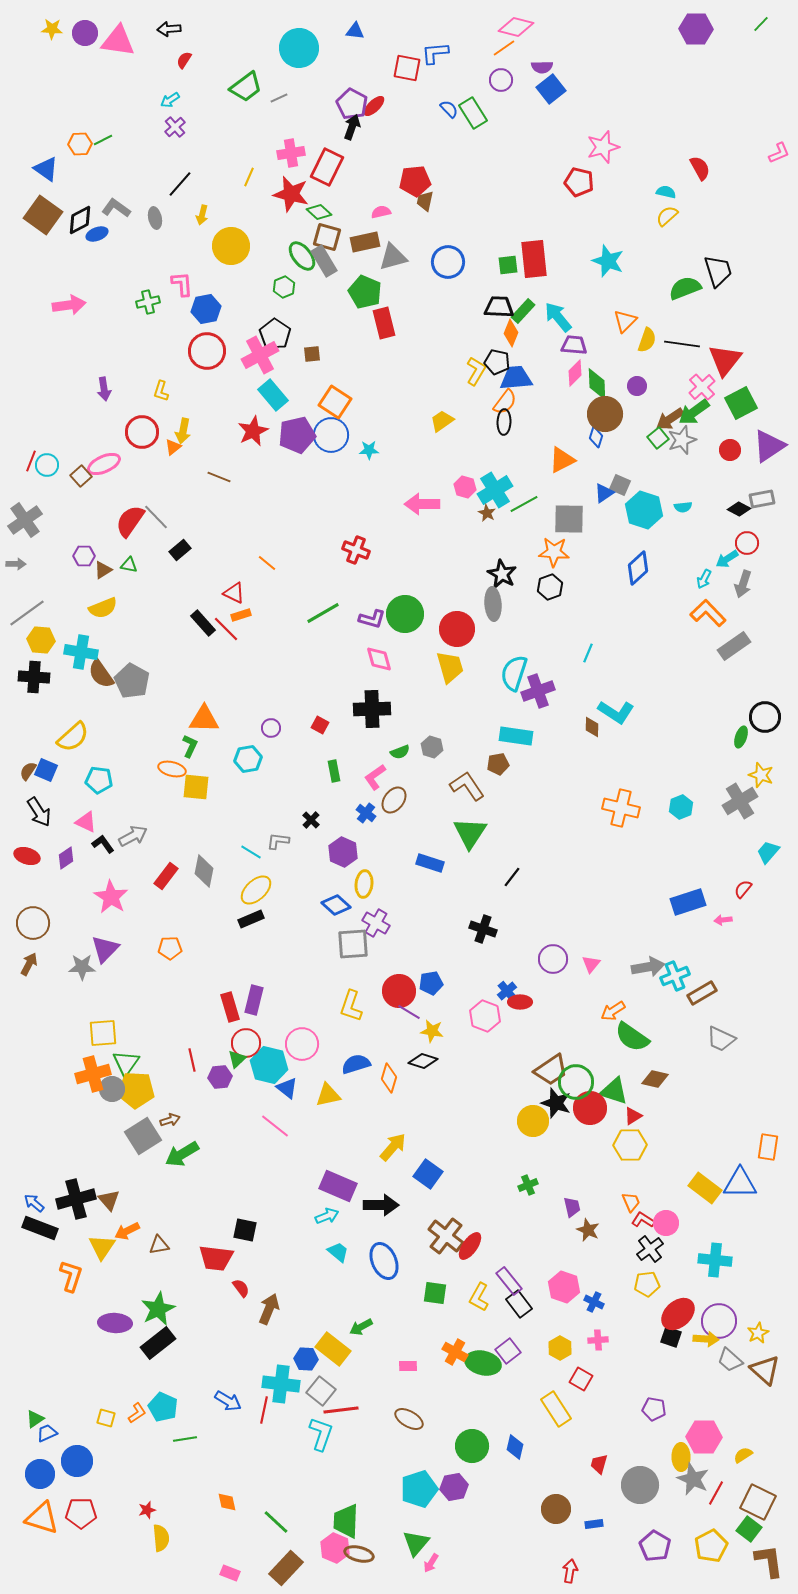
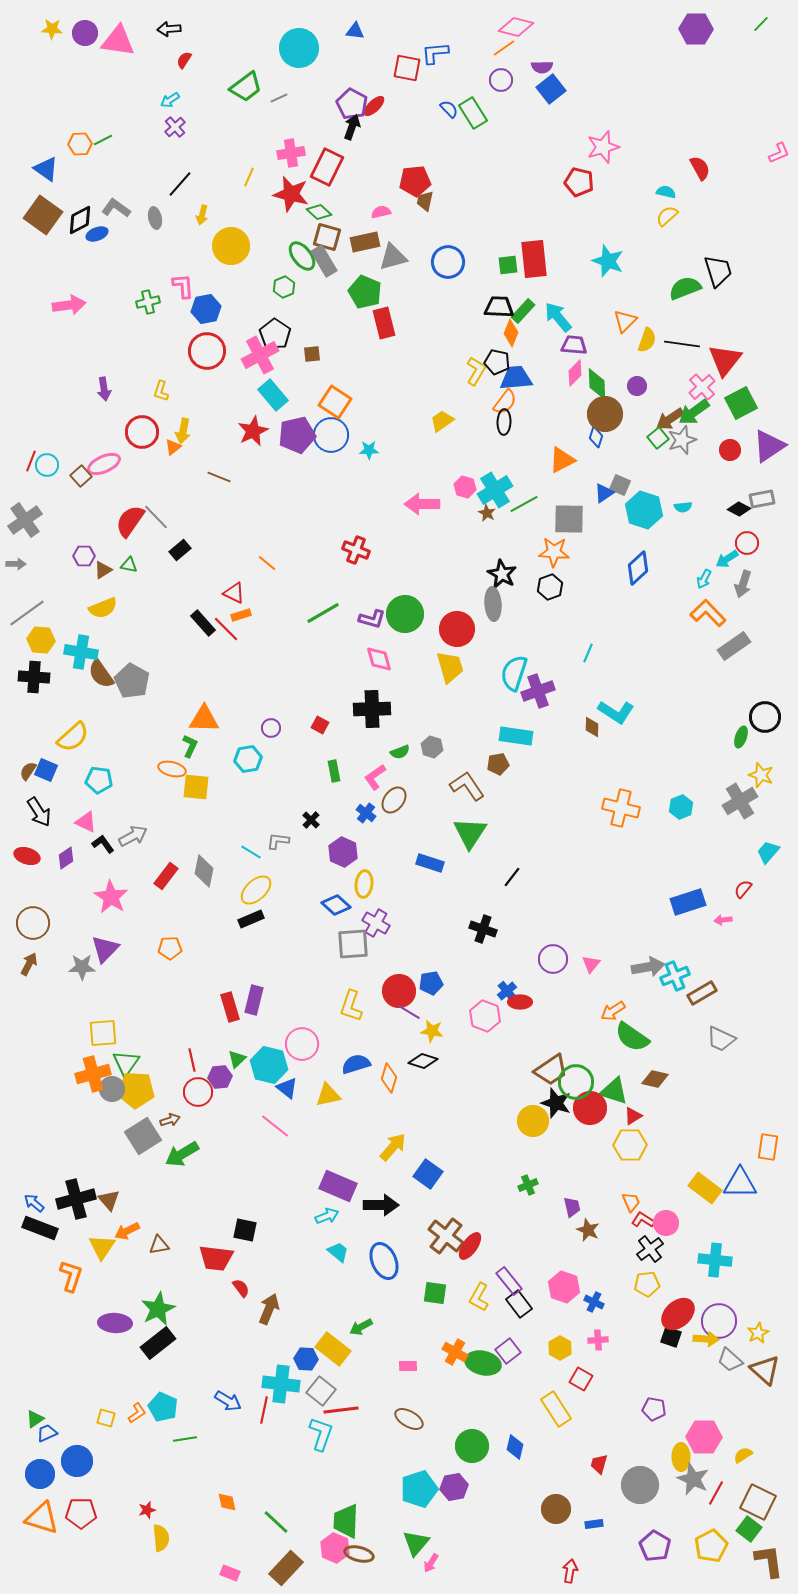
pink L-shape at (182, 284): moved 1 px right, 2 px down
red circle at (246, 1043): moved 48 px left, 49 px down
